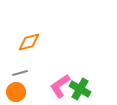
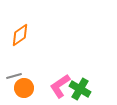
orange diamond: moved 9 px left, 7 px up; rotated 20 degrees counterclockwise
gray line: moved 6 px left, 3 px down
orange circle: moved 8 px right, 4 px up
